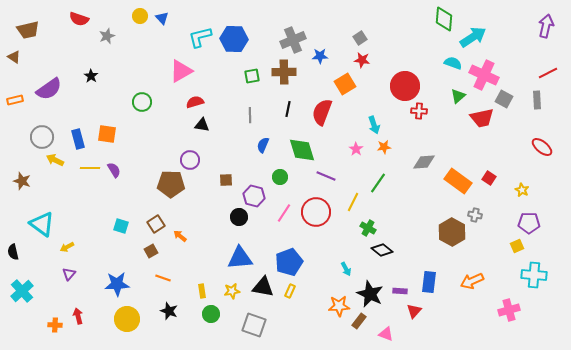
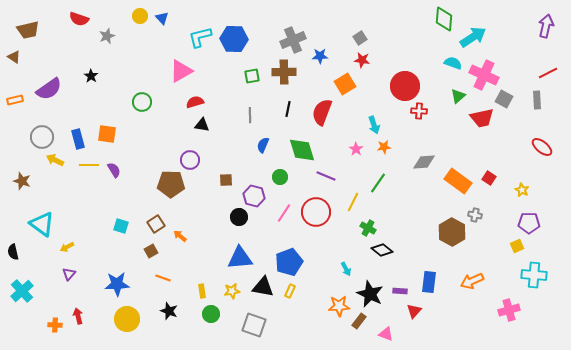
yellow line at (90, 168): moved 1 px left, 3 px up
